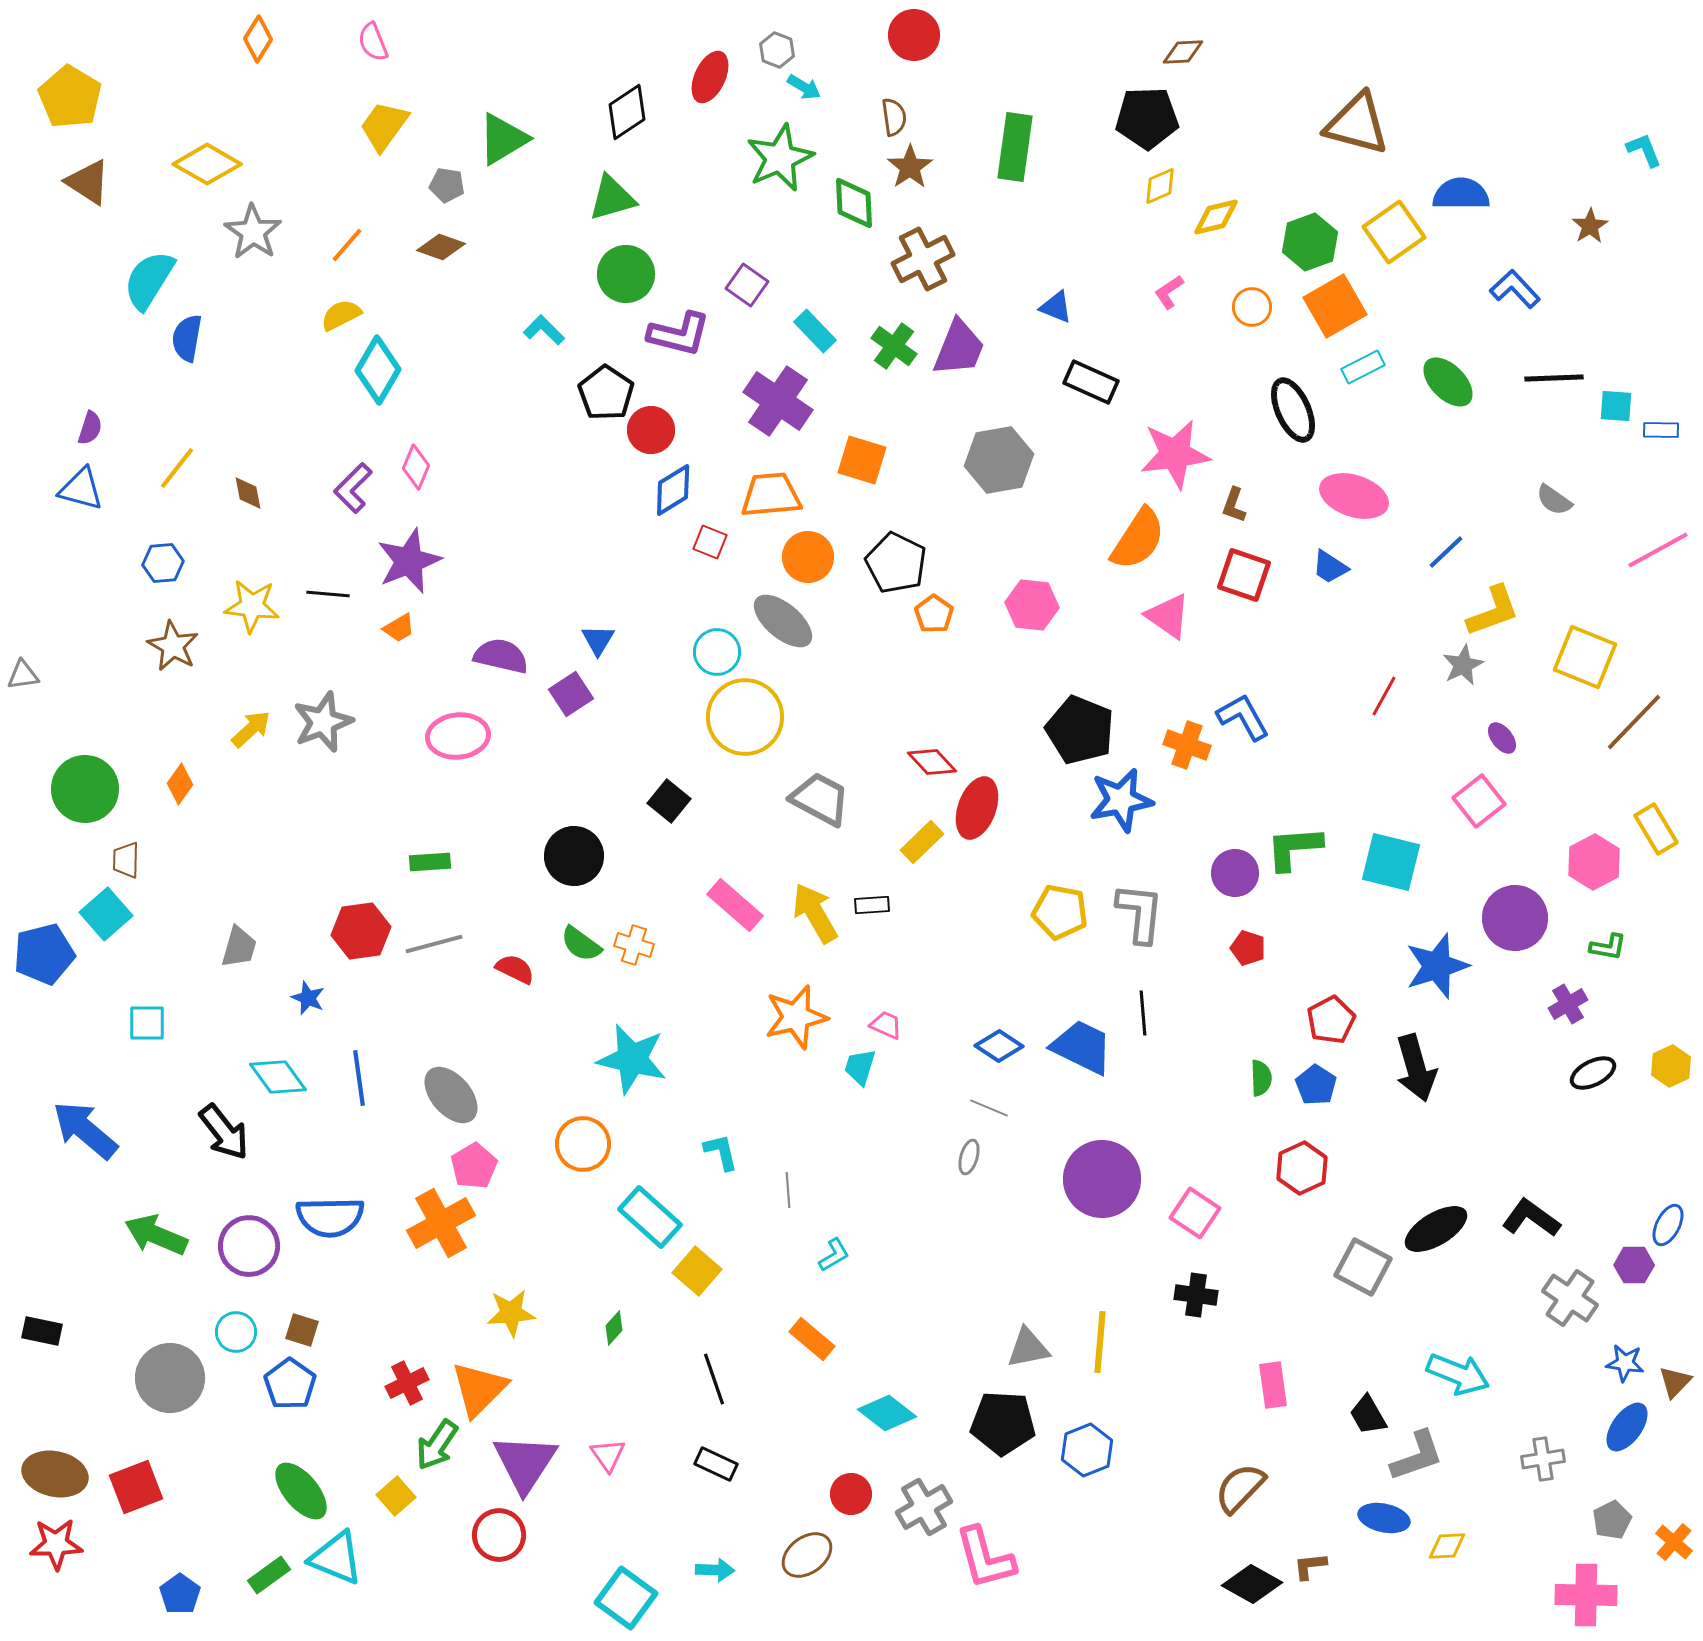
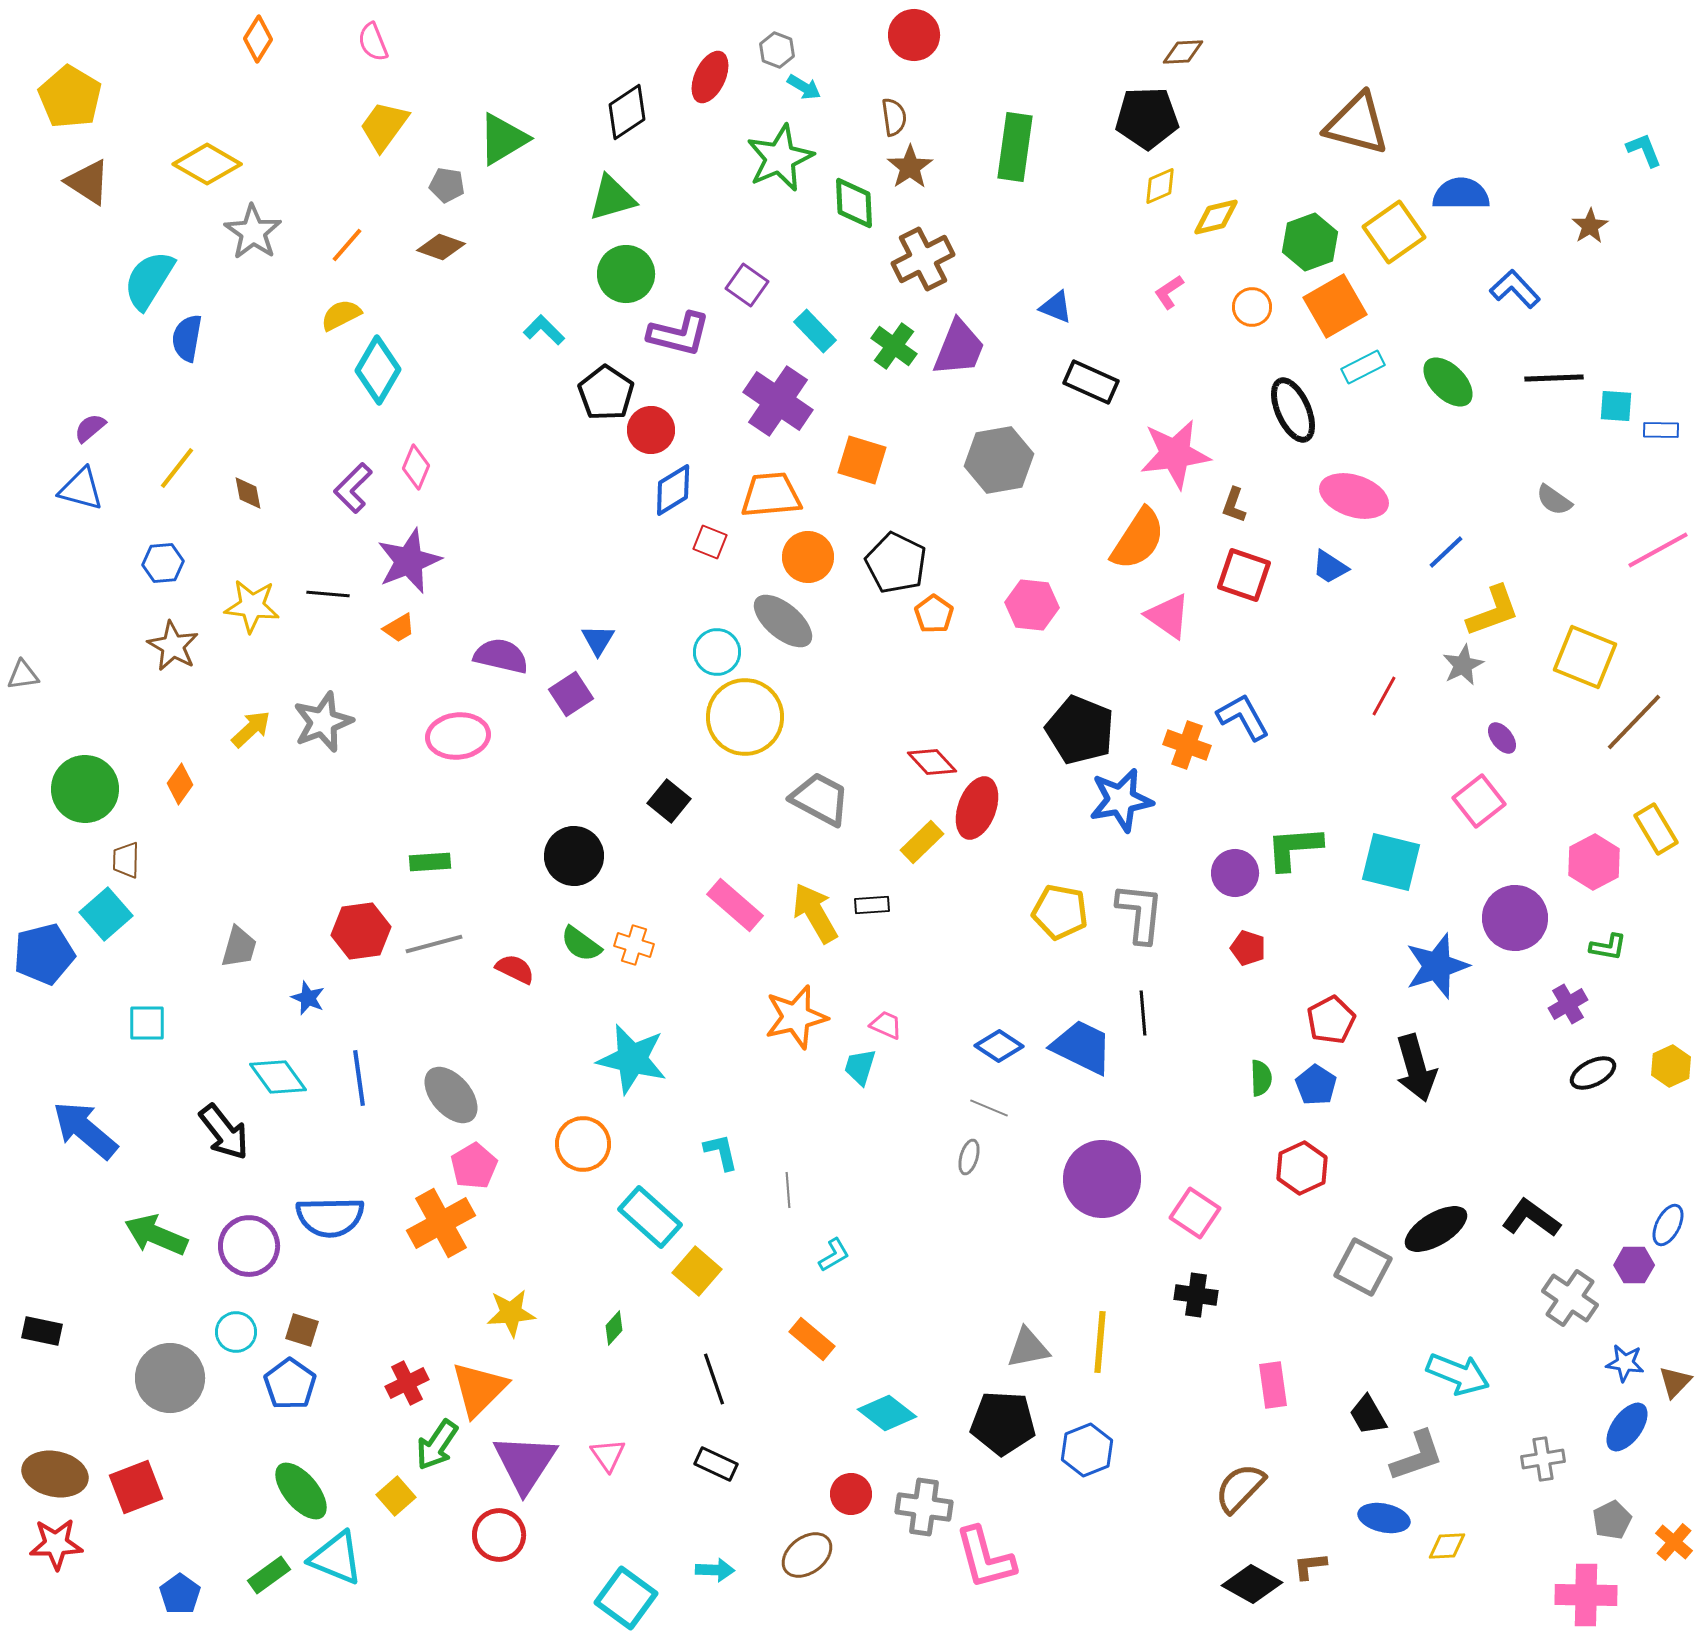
purple semicircle at (90, 428): rotated 148 degrees counterclockwise
gray cross at (924, 1507): rotated 38 degrees clockwise
